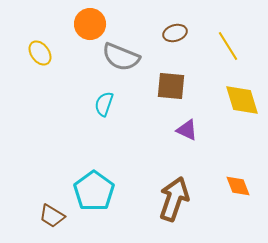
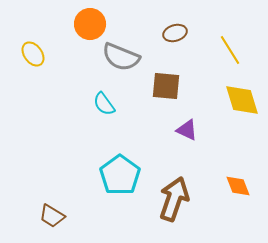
yellow line: moved 2 px right, 4 px down
yellow ellipse: moved 7 px left, 1 px down
brown square: moved 5 px left
cyan semicircle: rotated 55 degrees counterclockwise
cyan pentagon: moved 26 px right, 16 px up
